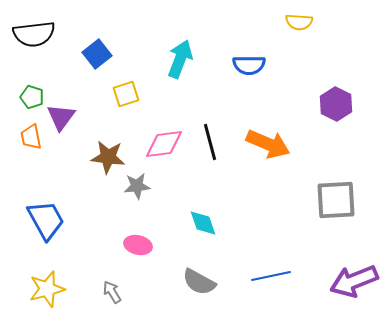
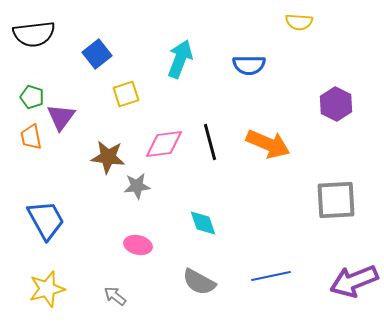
gray arrow: moved 3 px right, 4 px down; rotated 20 degrees counterclockwise
